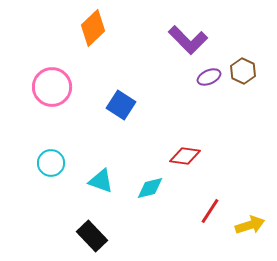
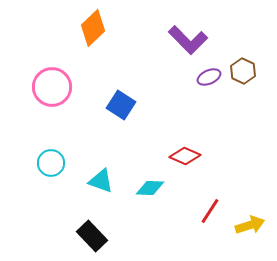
red diamond: rotated 16 degrees clockwise
cyan diamond: rotated 16 degrees clockwise
